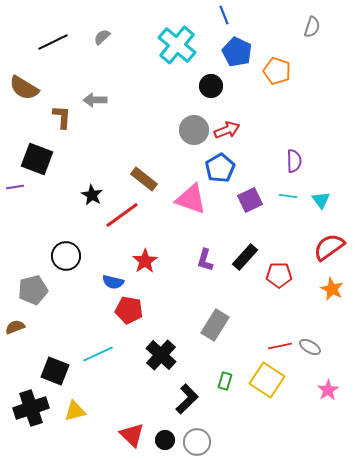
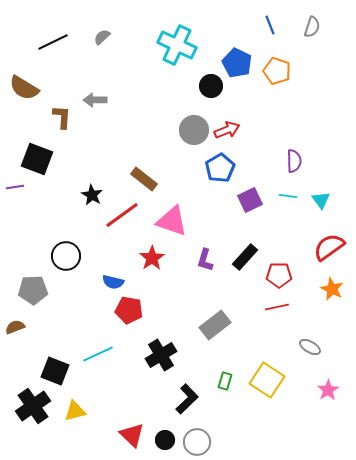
blue line at (224, 15): moved 46 px right, 10 px down
cyan cross at (177, 45): rotated 15 degrees counterclockwise
blue pentagon at (237, 52): moved 11 px down
pink triangle at (191, 199): moved 19 px left, 22 px down
red star at (145, 261): moved 7 px right, 3 px up
gray pentagon at (33, 290): rotated 12 degrees clockwise
gray rectangle at (215, 325): rotated 20 degrees clockwise
red line at (280, 346): moved 3 px left, 39 px up
black cross at (161, 355): rotated 16 degrees clockwise
black cross at (31, 408): moved 2 px right, 2 px up; rotated 16 degrees counterclockwise
